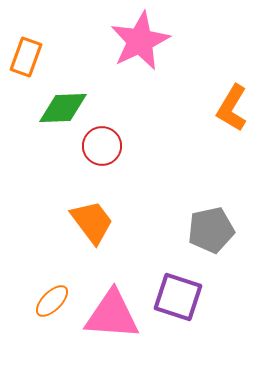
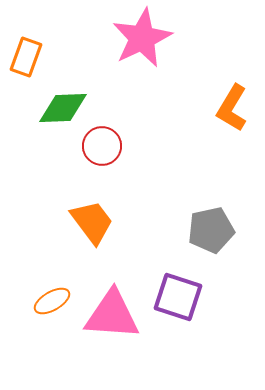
pink star: moved 2 px right, 3 px up
orange ellipse: rotated 15 degrees clockwise
